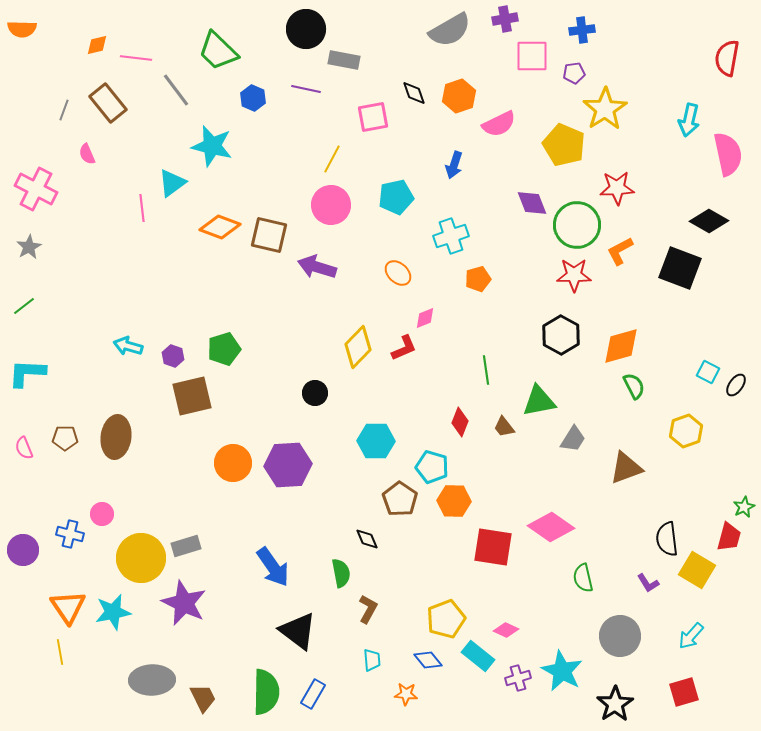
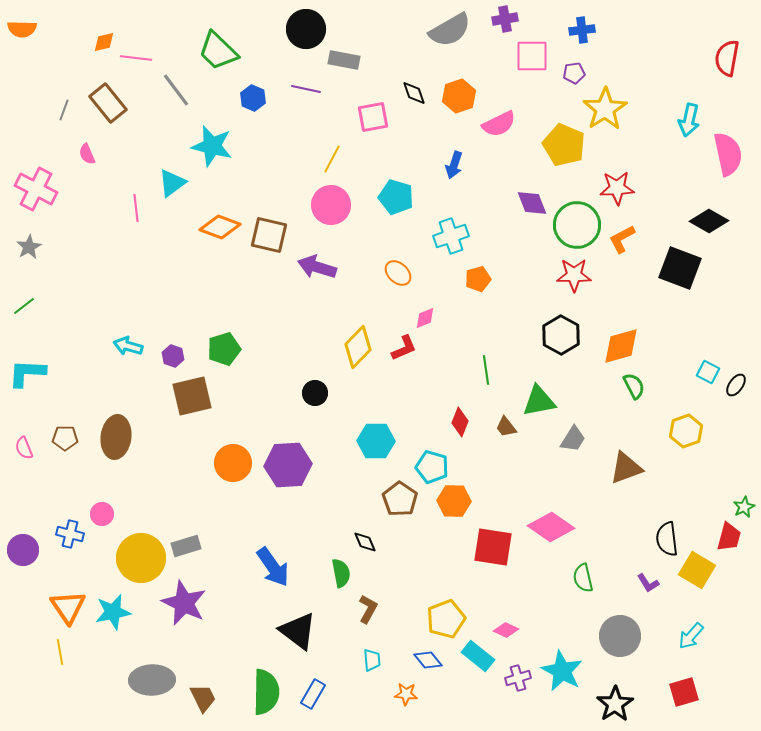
orange diamond at (97, 45): moved 7 px right, 3 px up
cyan pentagon at (396, 197): rotated 28 degrees clockwise
pink line at (142, 208): moved 6 px left
orange L-shape at (620, 251): moved 2 px right, 12 px up
brown trapezoid at (504, 427): moved 2 px right
black diamond at (367, 539): moved 2 px left, 3 px down
